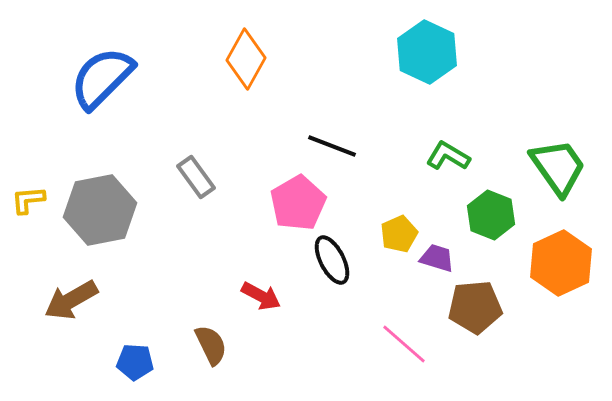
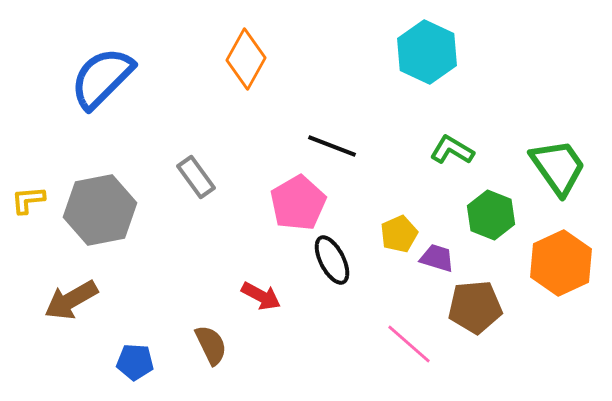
green L-shape: moved 4 px right, 6 px up
pink line: moved 5 px right
